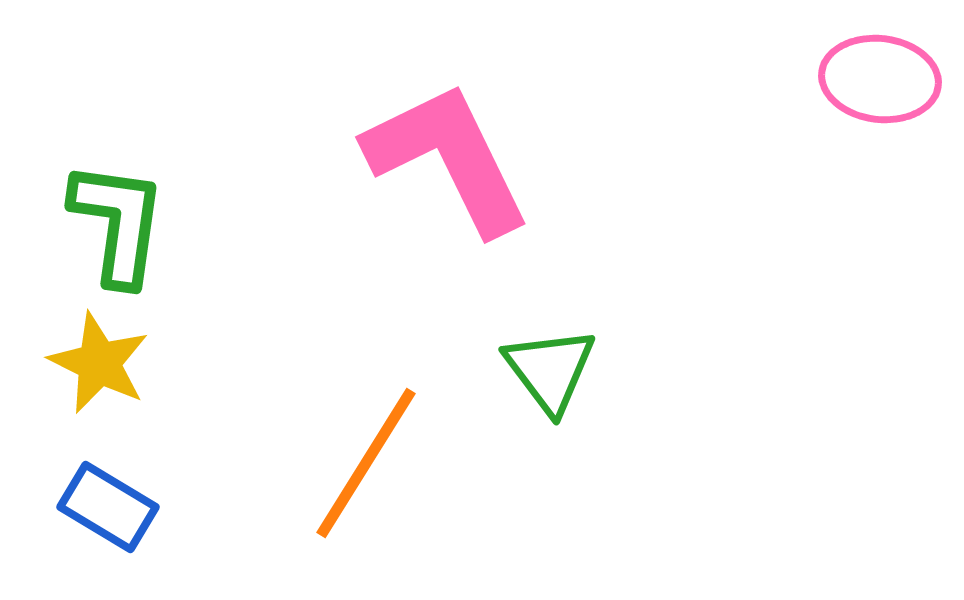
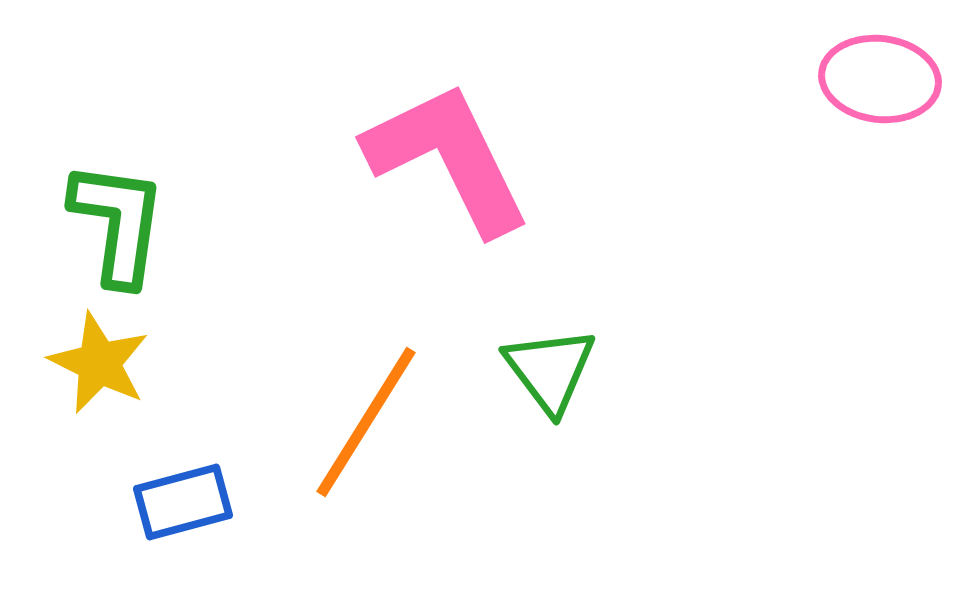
orange line: moved 41 px up
blue rectangle: moved 75 px right, 5 px up; rotated 46 degrees counterclockwise
